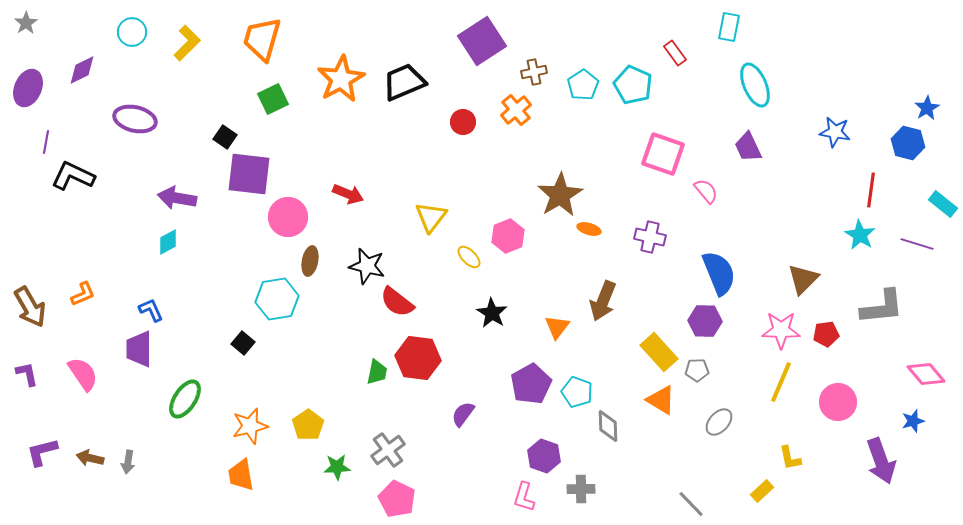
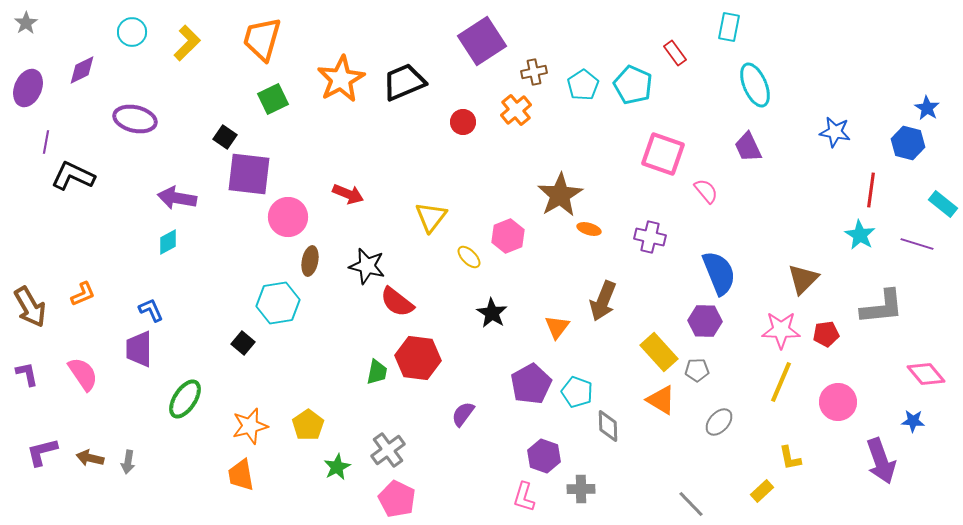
blue star at (927, 108): rotated 10 degrees counterclockwise
cyan hexagon at (277, 299): moved 1 px right, 4 px down
blue star at (913, 421): rotated 20 degrees clockwise
green star at (337, 467): rotated 24 degrees counterclockwise
